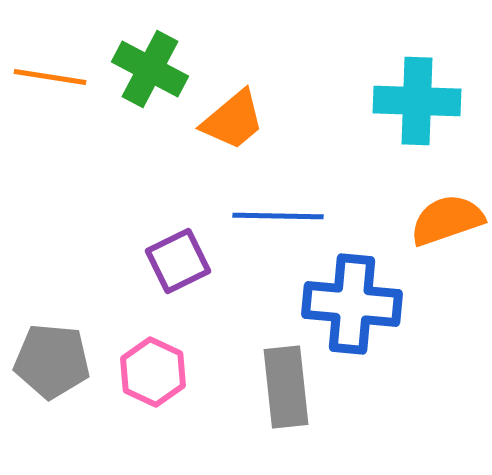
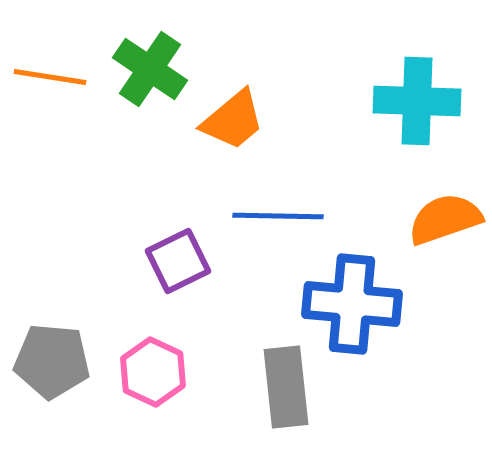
green cross: rotated 6 degrees clockwise
orange semicircle: moved 2 px left, 1 px up
